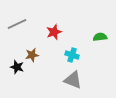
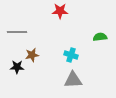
gray line: moved 8 px down; rotated 24 degrees clockwise
red star: moved 6 px right, 21 px up; rotated 21 degrees clockwise
cyan cross: moved 1 px left
black star: rotated 16 degrees counterclockwise
gray triangle: rotated 24 degrees counterclockwise
